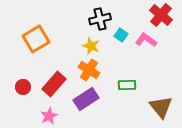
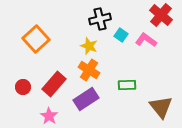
orange square: rotated 12 degrees counterclockwise
yellow star: moved 2 px left
pink star: rotated 12 degrees counterclockwise
